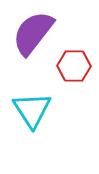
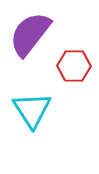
purple semicircle: moved 3 px left, 1 px down
